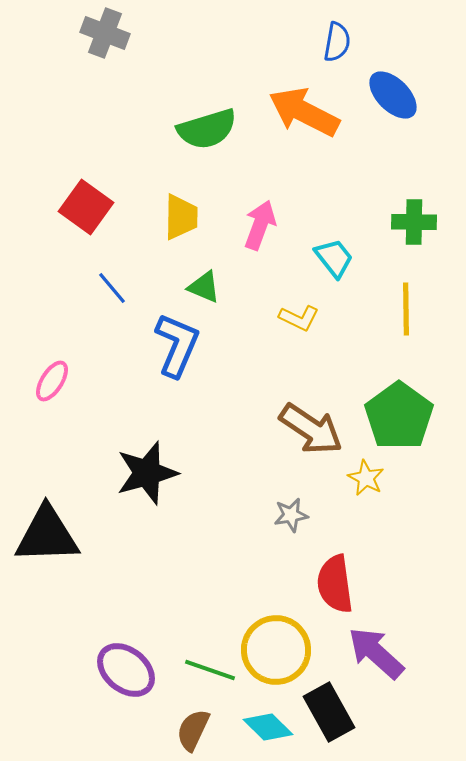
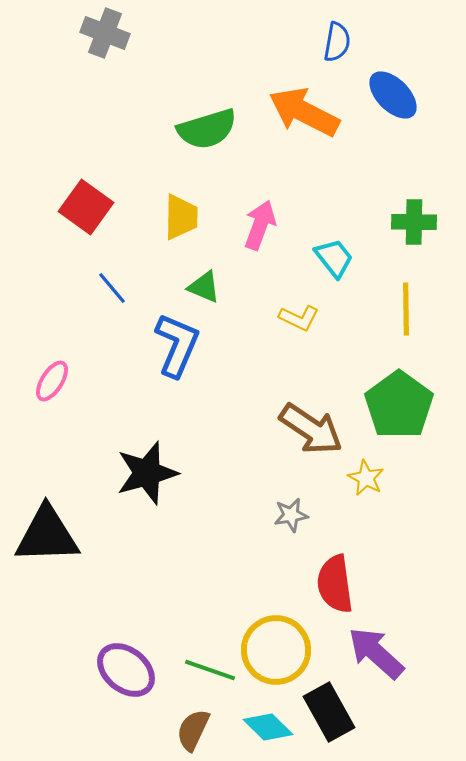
green pentagon: moved 11 px up
